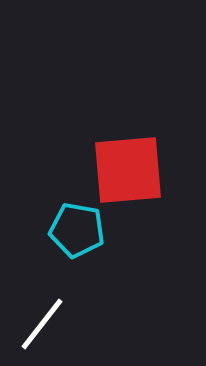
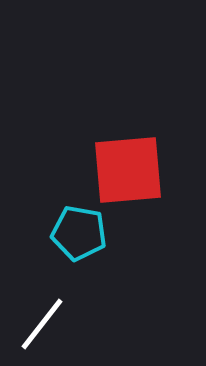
cyan pentagon: moved 2 px right, 3 px down
